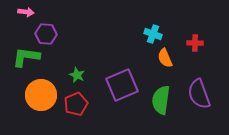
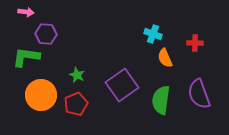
purple square: rotated 12 degrees counterclockwise
